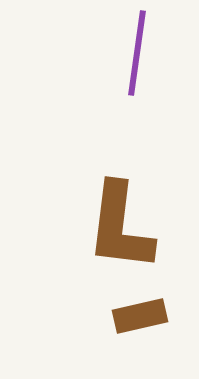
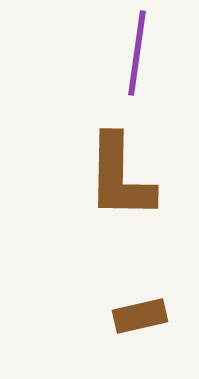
brown L-shape: moved 50 px up; rotated 6 degrees counterclockwise
